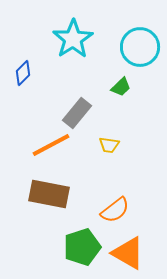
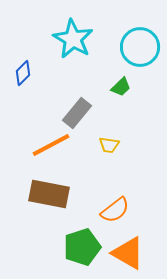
cyan star: rotated 9 degrees counterclockwise
